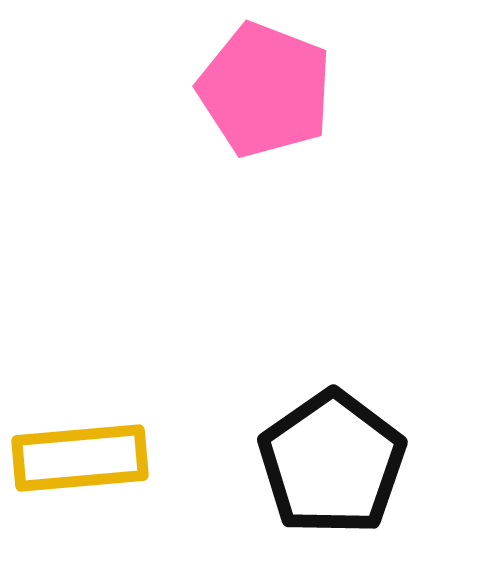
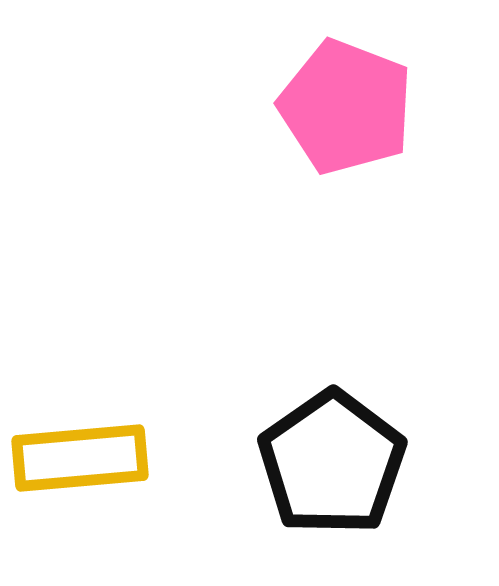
pink pentagon: moved 81 px right, 17 px down
